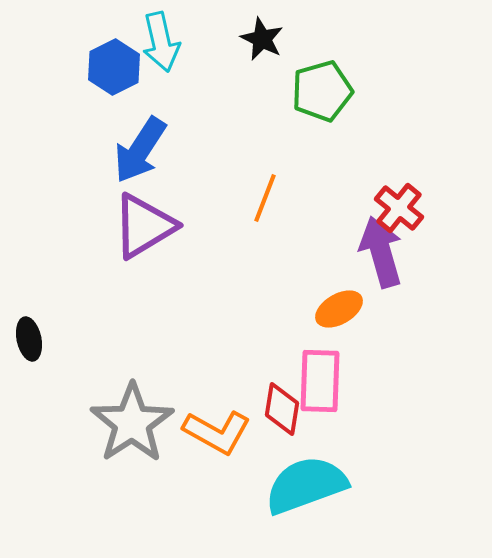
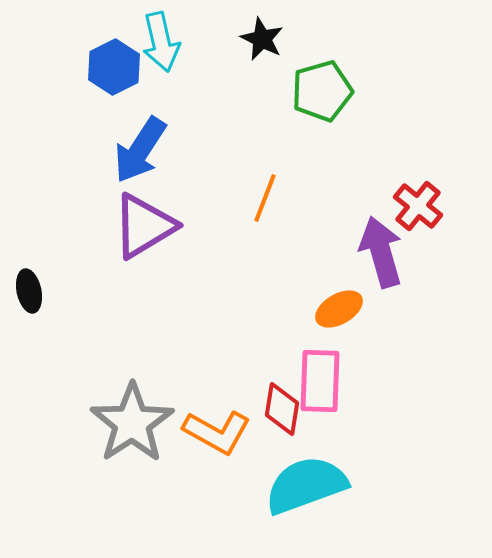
red cross: moved 19 px right, 2 px up
black ellipse: moved 48 px up
